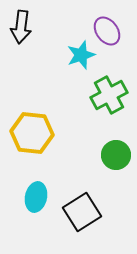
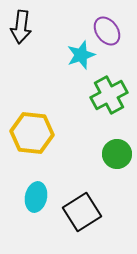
green circle: moved 1 px right, 1 px up
